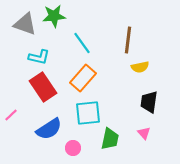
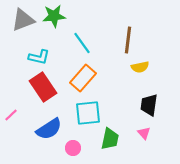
gray triangle: moved 2 px left, 4 px up; rotated 40 degrees counterclockwise
black trapezoid: moved 3 px down
